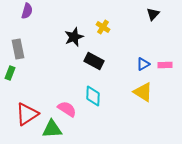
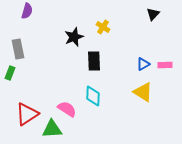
black rectangle: rotated 60 degrees clockwise
